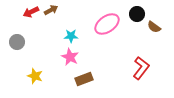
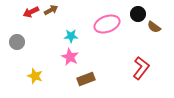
black circle: moved 1 px right
pink ellipse: rotated 15 degrees clockwise
brown rectangle: moved 2 px right
